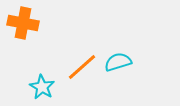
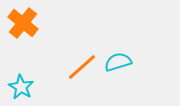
orange cross: rotated 28 degrees clockwise
cyan star: moved 21 px left
